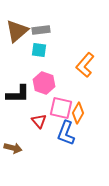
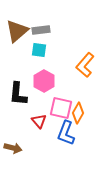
pink hexagon: moved 2 px up; rotated 10 degrees clockwise
black L-shape: rotated 95 degrees clockwise
